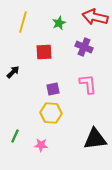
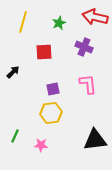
yellow hexagon: rotated 10 degrees counterclockwise
black triangle: moved 1 px down
